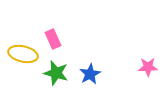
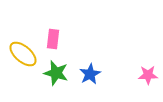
pink rectangle: rotated 30 degrees clockwise
yellow ellipse: rotated 28 degrees clockwise
pink star: moved 8 px down
